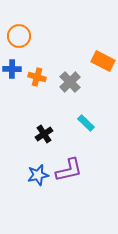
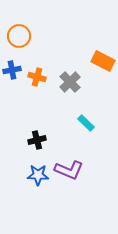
blue cross: moved 1 px down; rotated 12 degrees counterclockwise
black cross: moved 7 px left, 6 px down; rotated 18 degrees clockwise
purple L-shape: rotated 36 degrees clockwise
blue star: rotated 15 degrees clockwise
